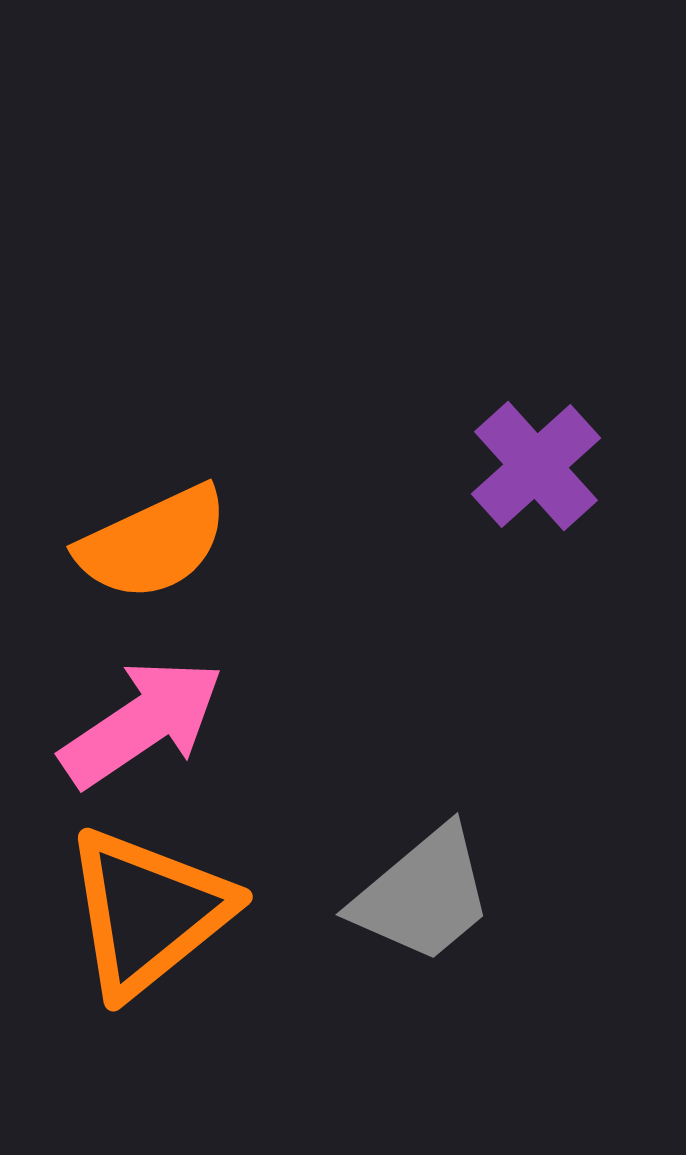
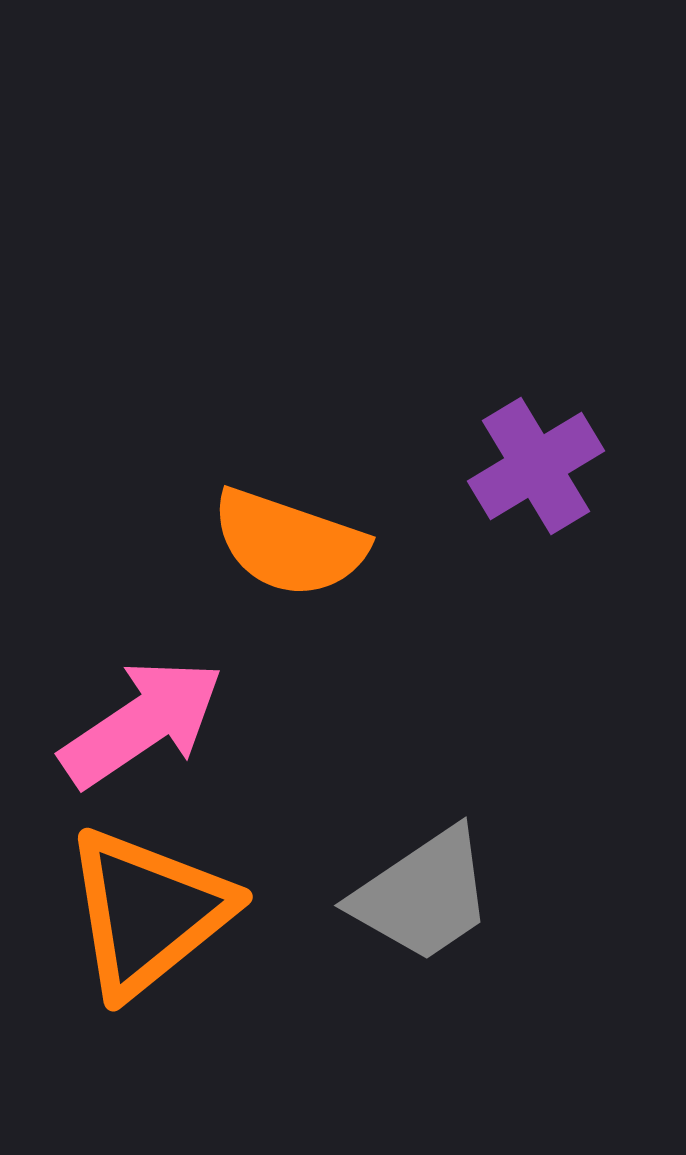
purple cross: rotated 11 degrees clockwise
orange semicircle: moved 136 px right; rotated 44 degrees clockwise
gray trapezoid: rotated 6 degrees clockwise
